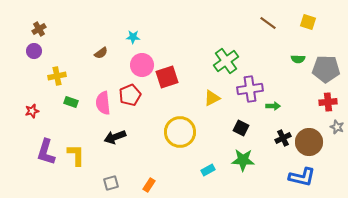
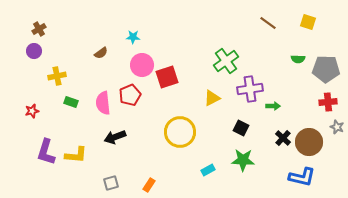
black cross: rotated 21 degrees counterclockwise
yellow L-shape: rotated 95 degrees clockwise
